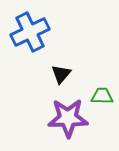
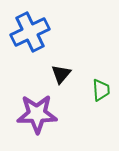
green trapezoid: moved 1 px left, 6 px up; rotated 85 degrees clockwise
purple star: moved 31 px left, 4 px up
